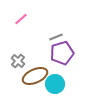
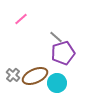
gray line: rotated 64 degrees clockwise
purple pentagon: moved 1 px right
gray cross: moved 5 px left, 14 px down
cyan circle: moved 2 px right, 1 px up
